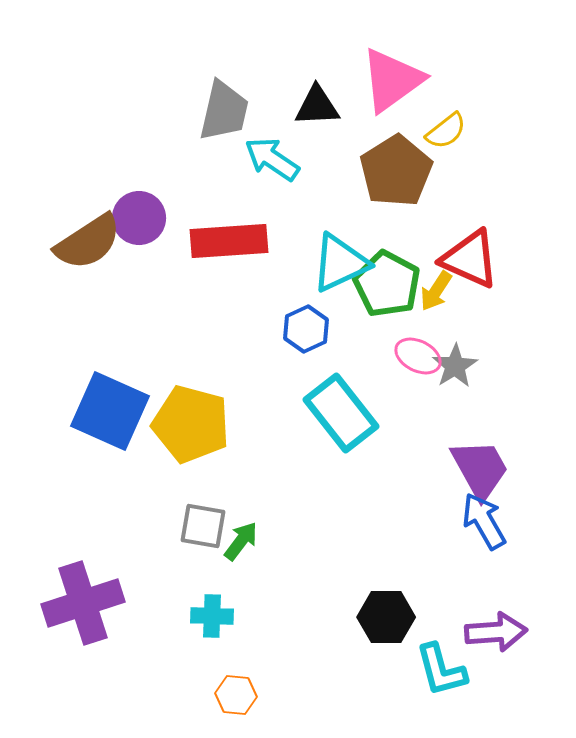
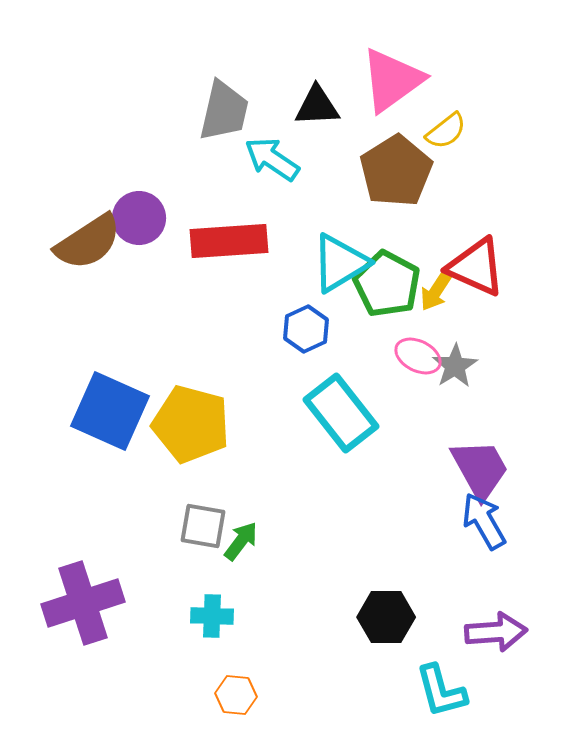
red triangle: moved 6 px right, 8 px down
cyan triangle: rotated 6 degrees counterclockwise
cyan L-shape: moved 21 px down
